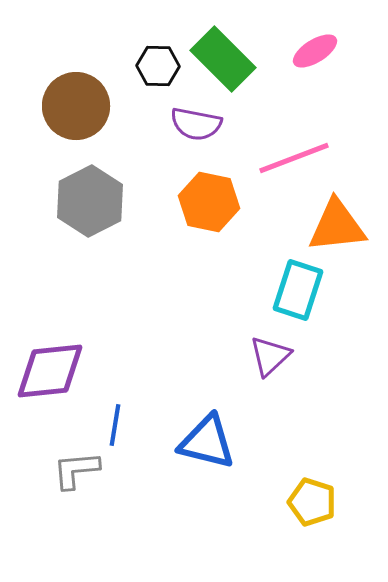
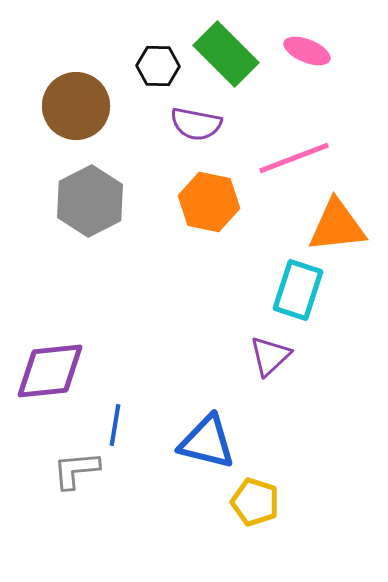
pink ellipse: moved 8 px left; rotated 54 degrees clockwise
green rectangle: moved 3 px right, 5 px up
yellow pentagon: moved 57 px left
